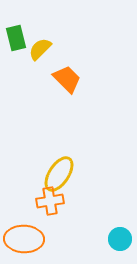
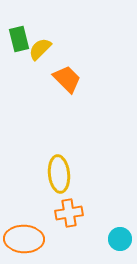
green rectangle: moved 3 px right, 1 px down
yellow ellipse: rotated 39 degrees counterclockwise
orange cross: moved 19 px right, 12 px down
